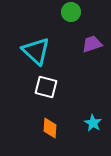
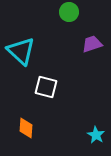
green circle: moved 2 px left
cyan triangle: moved 15 px left
cyan star: moved 3 px right, 12 px down
orange diamond: moved 24 px left
